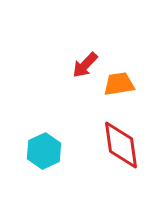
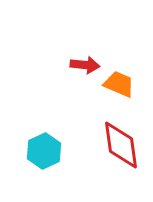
red arrow: rotated 128 degrees counterclockwise
orange trapezoid: rotated 32 degrees clockwise
